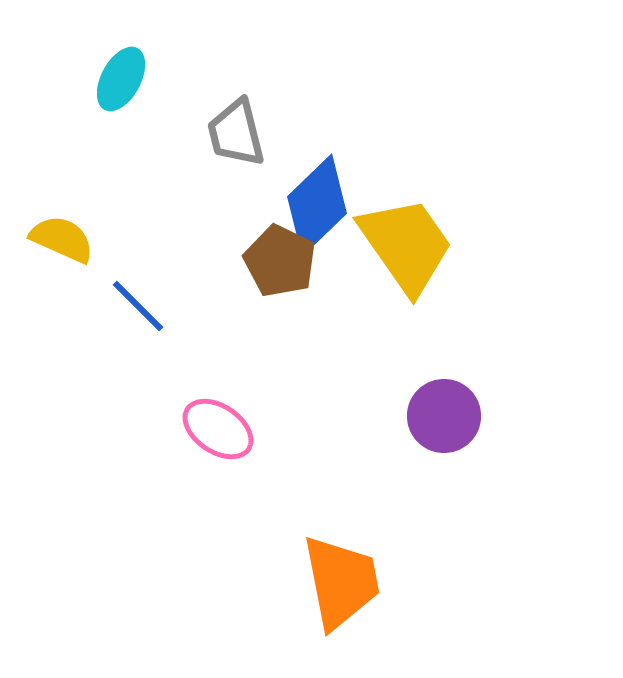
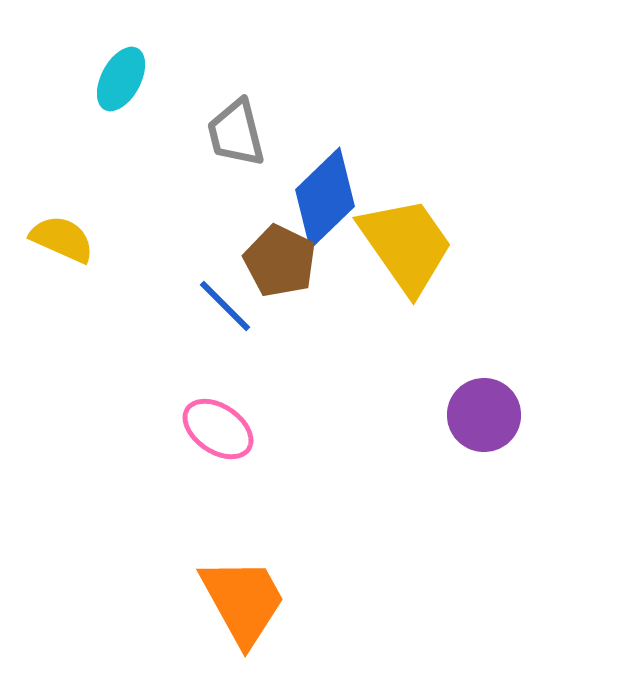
blue diamond: moved 8 px right, 7 px up
blue line: moved 87 px right
purple circle: moved 40 px right, 1 px up
orange trapezoid: moved 98 px left, 19 px down; rotated 18 degrees counterclockwise
